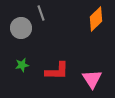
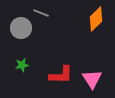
gray line: rotated 49 degrees counterclockwise
red L-shape: moved 4 px right, 4 px down
